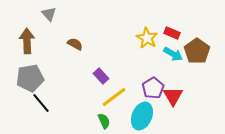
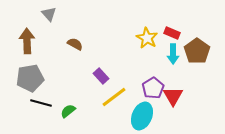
cyan arrow: rotated 60 degrees clockwise
black line: rotated 35 degrees counterclockwise
green semicircle: moved 36 px left, 10 px up; rotated 105 degrees counterclockwise
